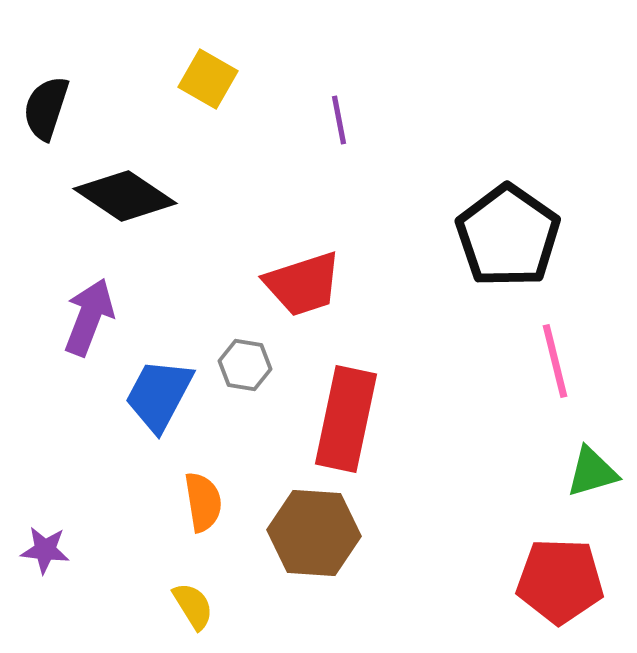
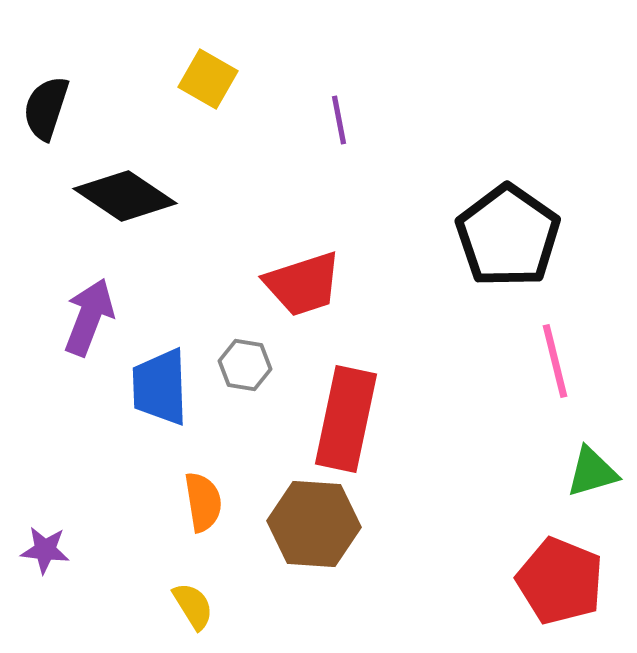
blue trapezoid: moved 1 px right, 8 px up; rotated 30 degrees counterclockwise
brown hexagon: moved 9 px up
red pentagon: rotated 20 degrees clockwise
